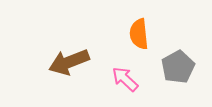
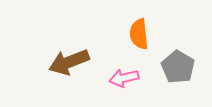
gray pentagon: rotated 12 degrees counterclockwise
pink arrow: moved 1 px left, 1 px up; rotated 56 degrees counterclockwise
